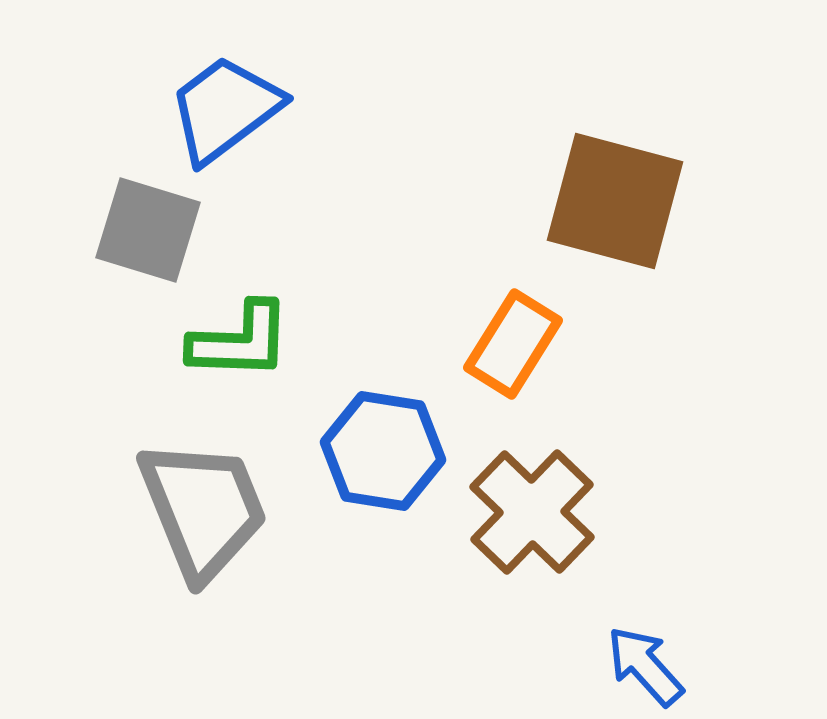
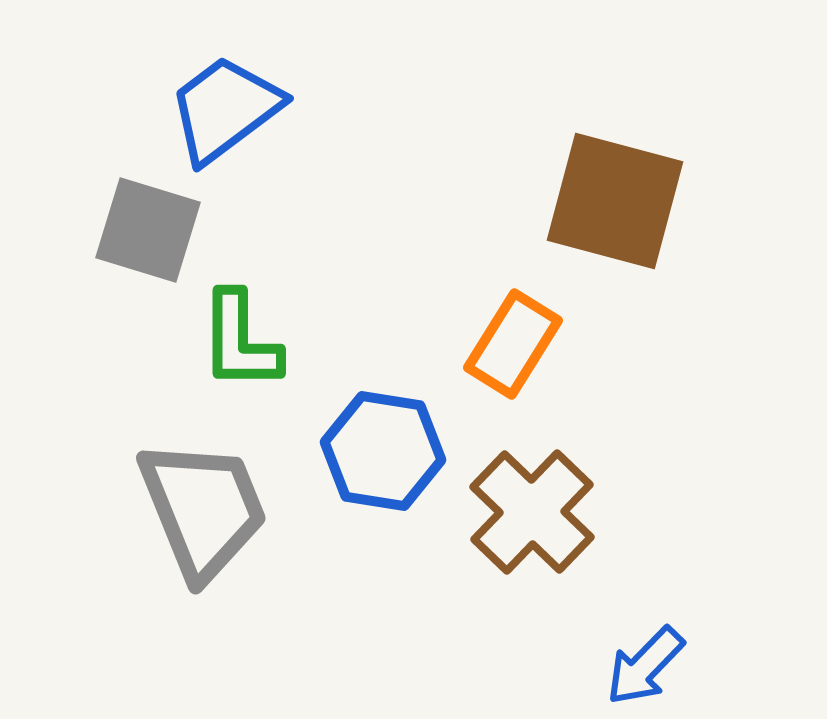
green L-shape: rotated 88 degrees clockwise
blue arrow: rotated 94 degrees counterclockwise
